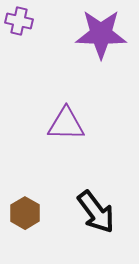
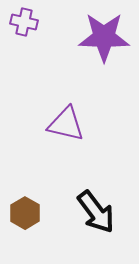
purple cross: moved 5 px right, 1 px down
purple star: moved 3 px right, 3 px down
purple triangle: rotated 12 degrees clockwise
